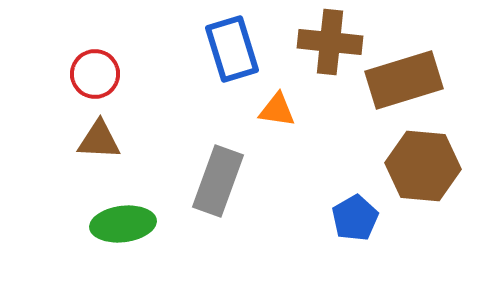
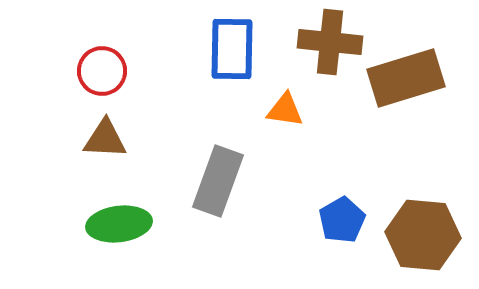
blue rectangle: rotated 18 degrees clockwise
red circle: moved 7 px right, 3 px up
brown rectangle: moved 2 px right, 2 px up
orange triangle: moved 8 px right
brown triangle: moved 6 px right, 1 px up
brown hexagon: moved 69 px down
blue pentagon: moved 13 px left, 2 px down
green ellipse: moved 4 px left
